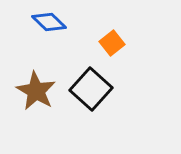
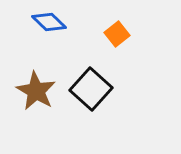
orange square: moved 5 px right, 9 px up
